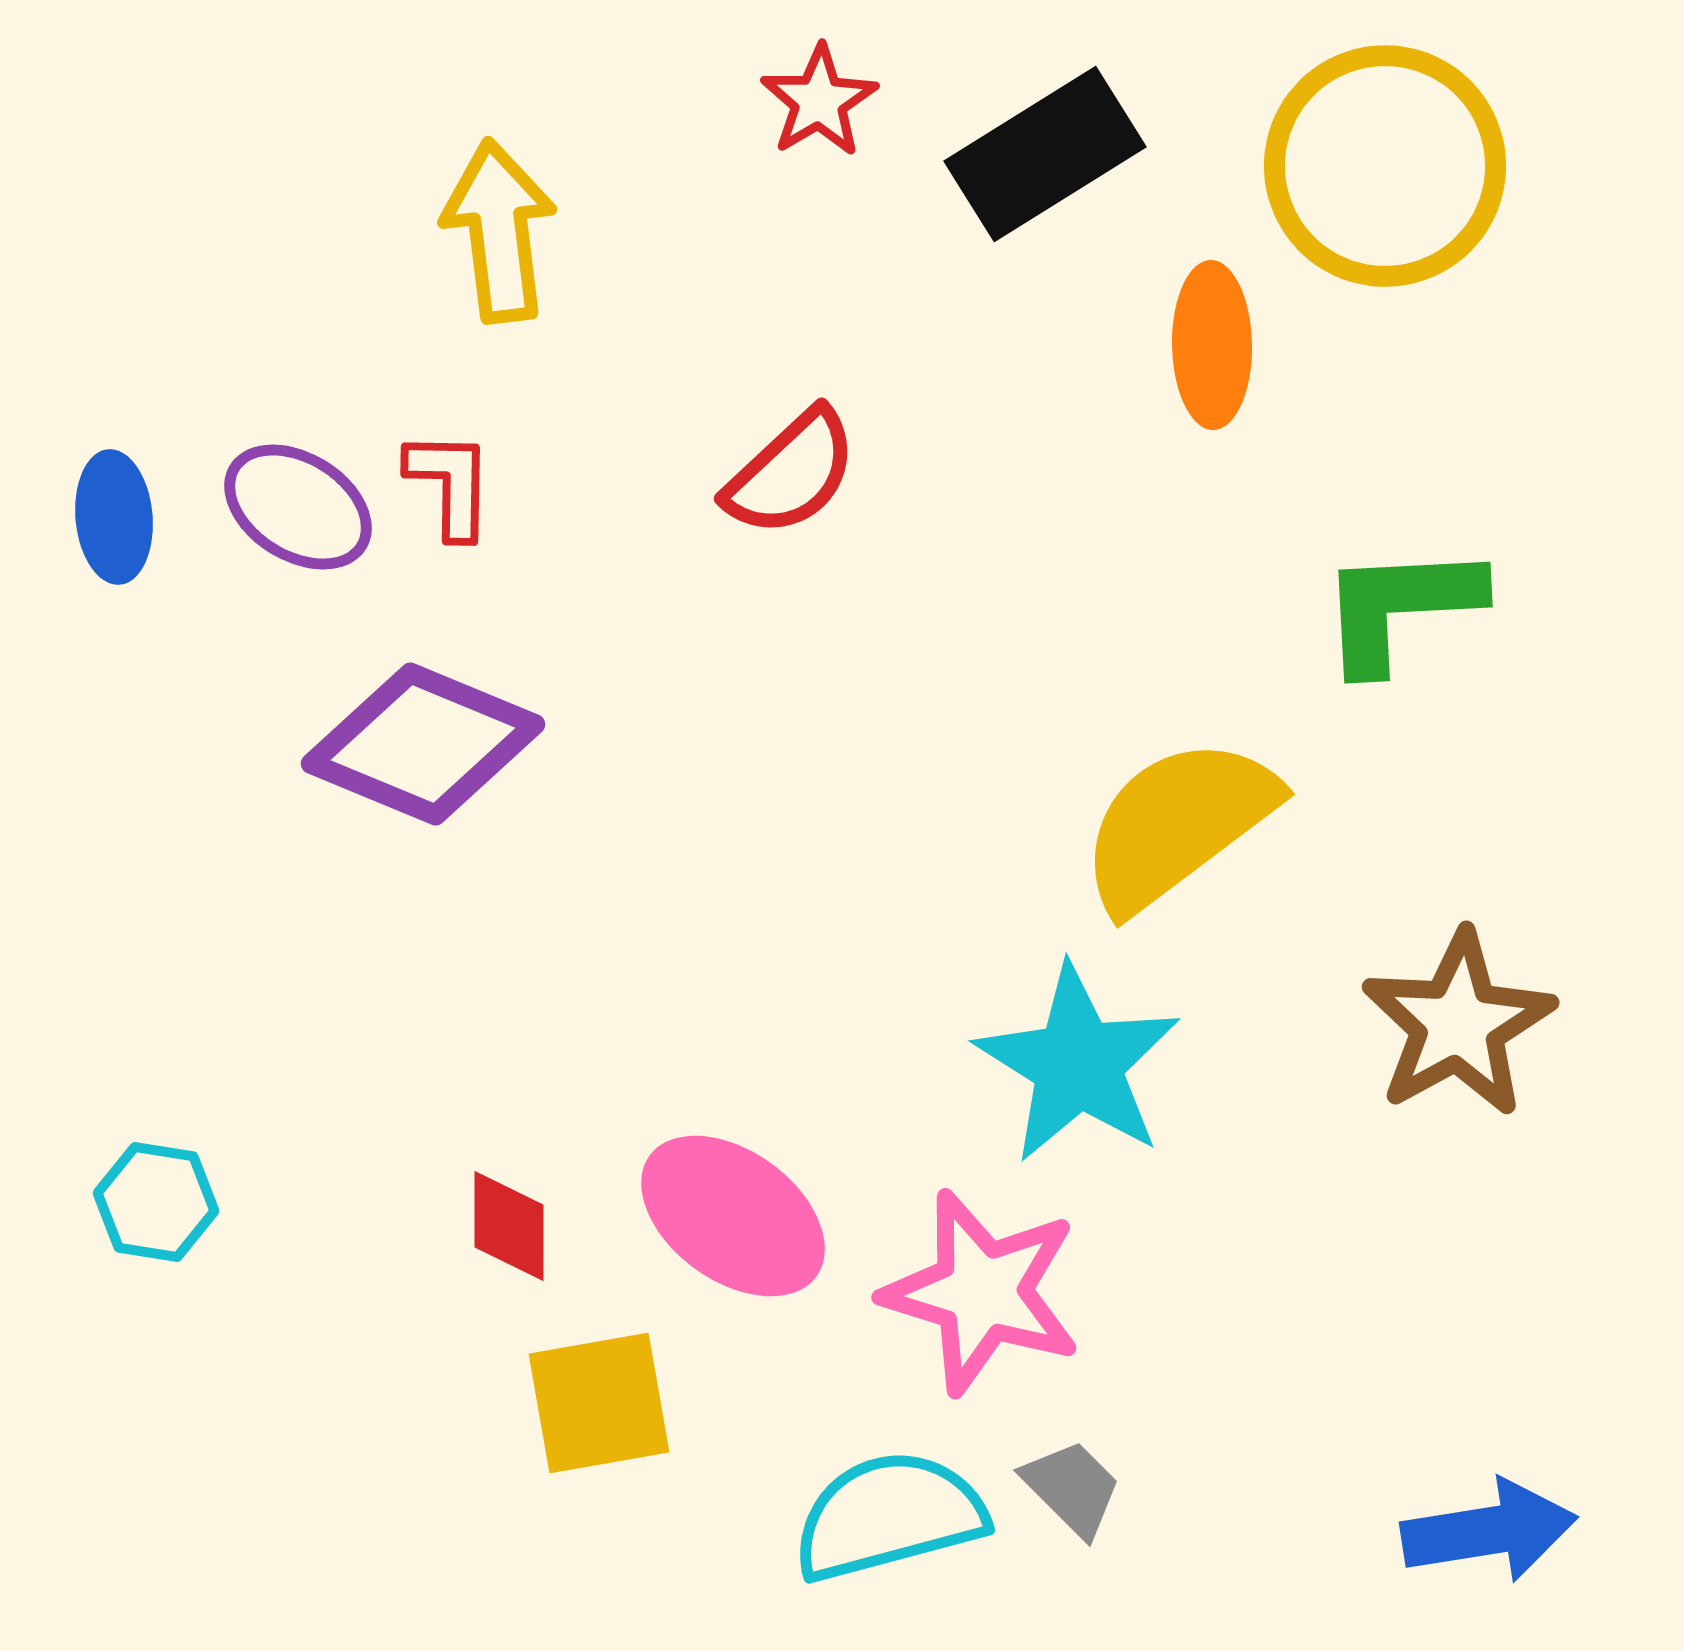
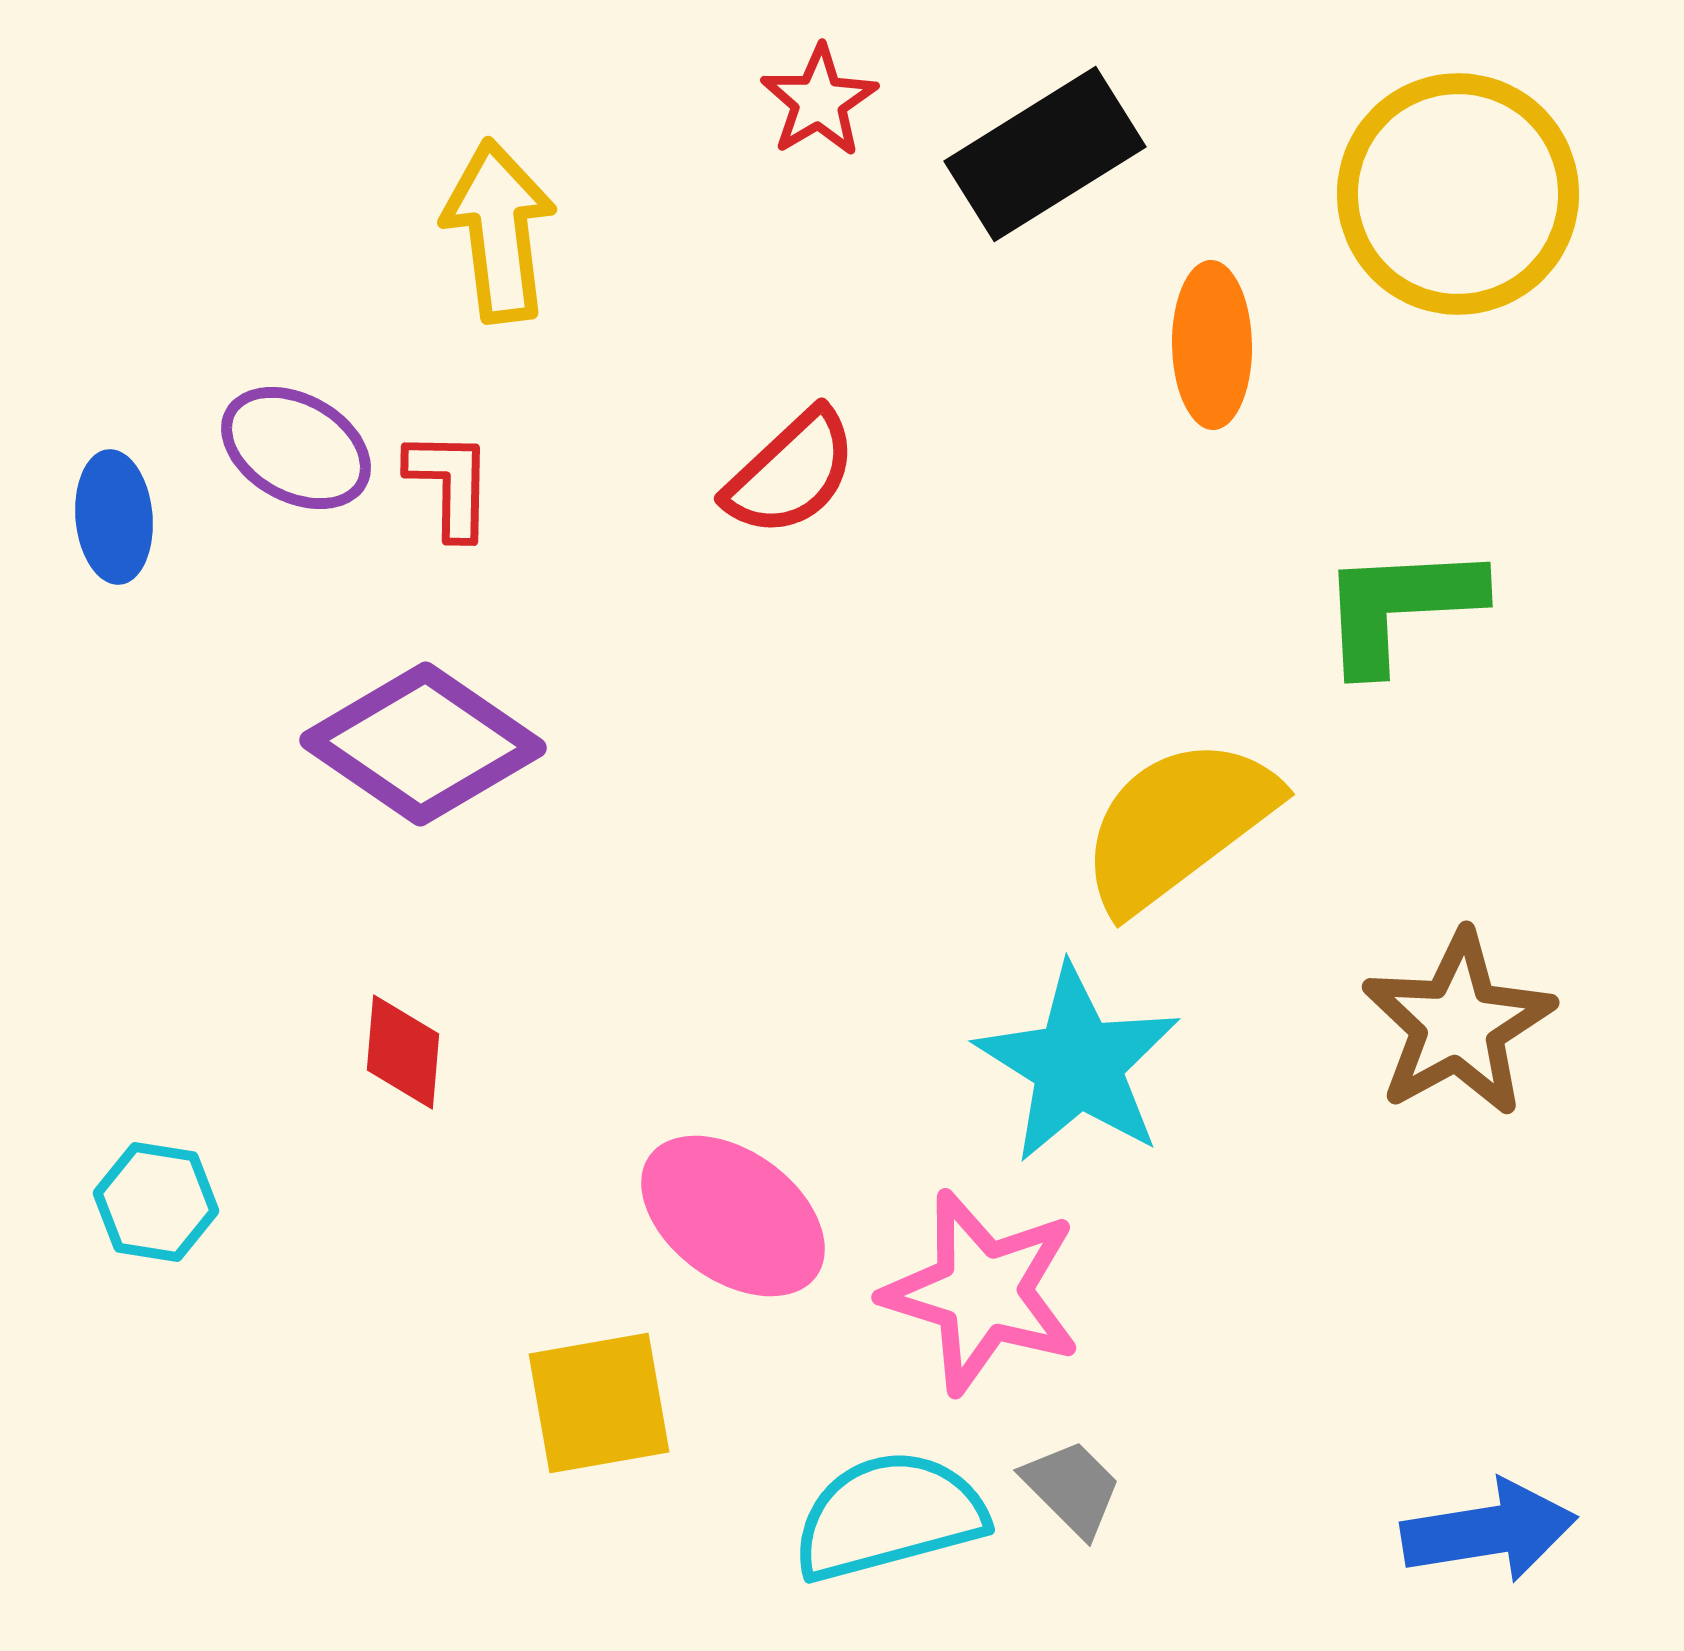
yellow circle: moved 73 px right, 28 px down
purple ellipse: moved 2 px left, 59 px up; rotated 3 degrees counterclockwise
purple diamond: rotated 12 degrees clockwise
red diamond: moved 106 px left, 174 px up; rotated 5 degrees clockwise
